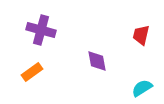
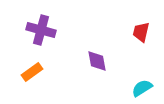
red trapezoid: moved 3 px up
